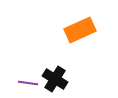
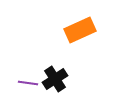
black cross: rotated 25 degrees clockwise
